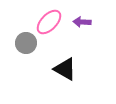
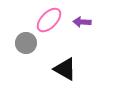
pink ellipse: moved 2 px up
